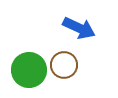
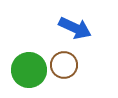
blue arrow: moved 4 px left
